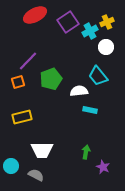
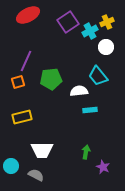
red ellipse: moved 7 px left
purple line: moved 2 px left; rotated 20 degrees counterclockwise
green pentagon: rotated 15 degrees clockwise
cyan rectangle: rotated 16 degrees counterclockwise
